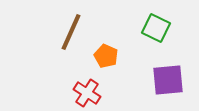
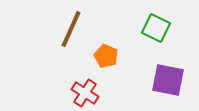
brown line: moved 3 px up
purple square: rotated 16 degrees clockwise
red cross: moved 2 px left
